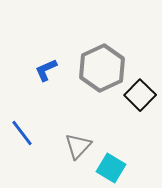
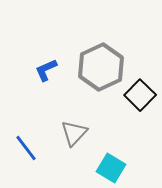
gray hexagon: moved 1 px left, 1 px up
blue line: moved 4 px right, 15 px down
gray triangle: moved 4 px left, 13 px up
